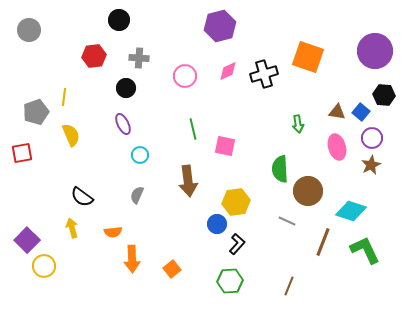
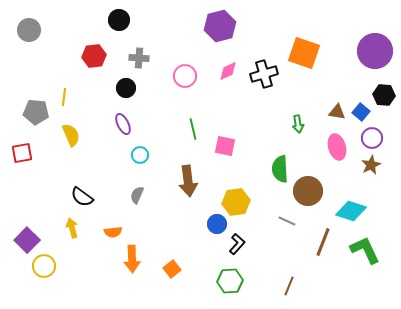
orange square at (308, 57): moved 4 px left, 4 px up
gray pentagon at (36, 112): rotated 25 degrees clockwise
